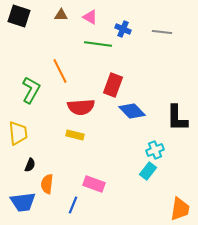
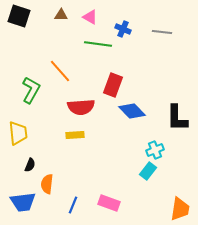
orange line: rotated 15 degrees counterclockwise
yellow rectangle: rotated 18 degrees counterclockwise
pink rectangle: moved 15 px right, 19 px down
